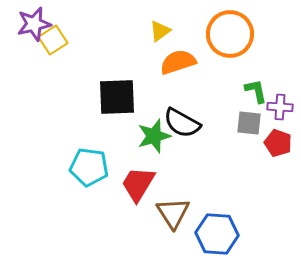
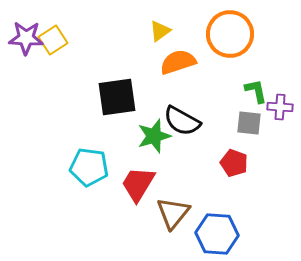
purple star: moved 8 px left, 14 px down; rotated 16 degrees clockwise
black square: rotated 6 degrees counterclockwise
black semicircle: moved 2 px up
red pentagon: moved 44 px left, 20 px down
brown triangle: rotated 12 degrees clockwise
